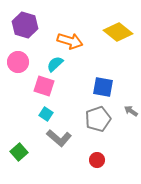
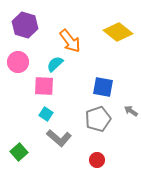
orange arrow: rotated 35 degrees clockwise
pink square: rotated 15 degrees counterclockwise
